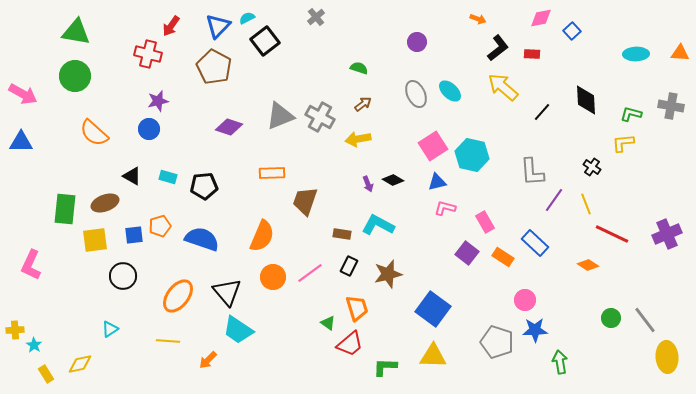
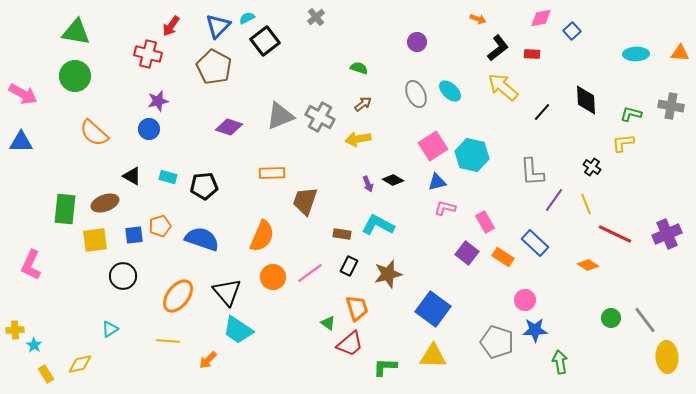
red line at (612, 234): moved 3 px right
